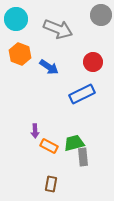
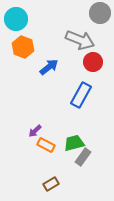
gray circle: moved 1 px left, 2 px up
gray arrow: moved 22 px right, 11 px down
orange hexagon: moved 3 px right, 7 px up
blue arrow: rotated 72 degrees counterclockwise
blue rectangle: moved 1 px left, 1 px down; rotated 35 degrees counterclockwise
purple arrow: rotated 48 degrees clockwise
orange rectangle: moved 3 px left, 1 px up
gray rectangle: rotated 42 degrees clockwise
brown rectangle: rotated 49 degrees clockwise
